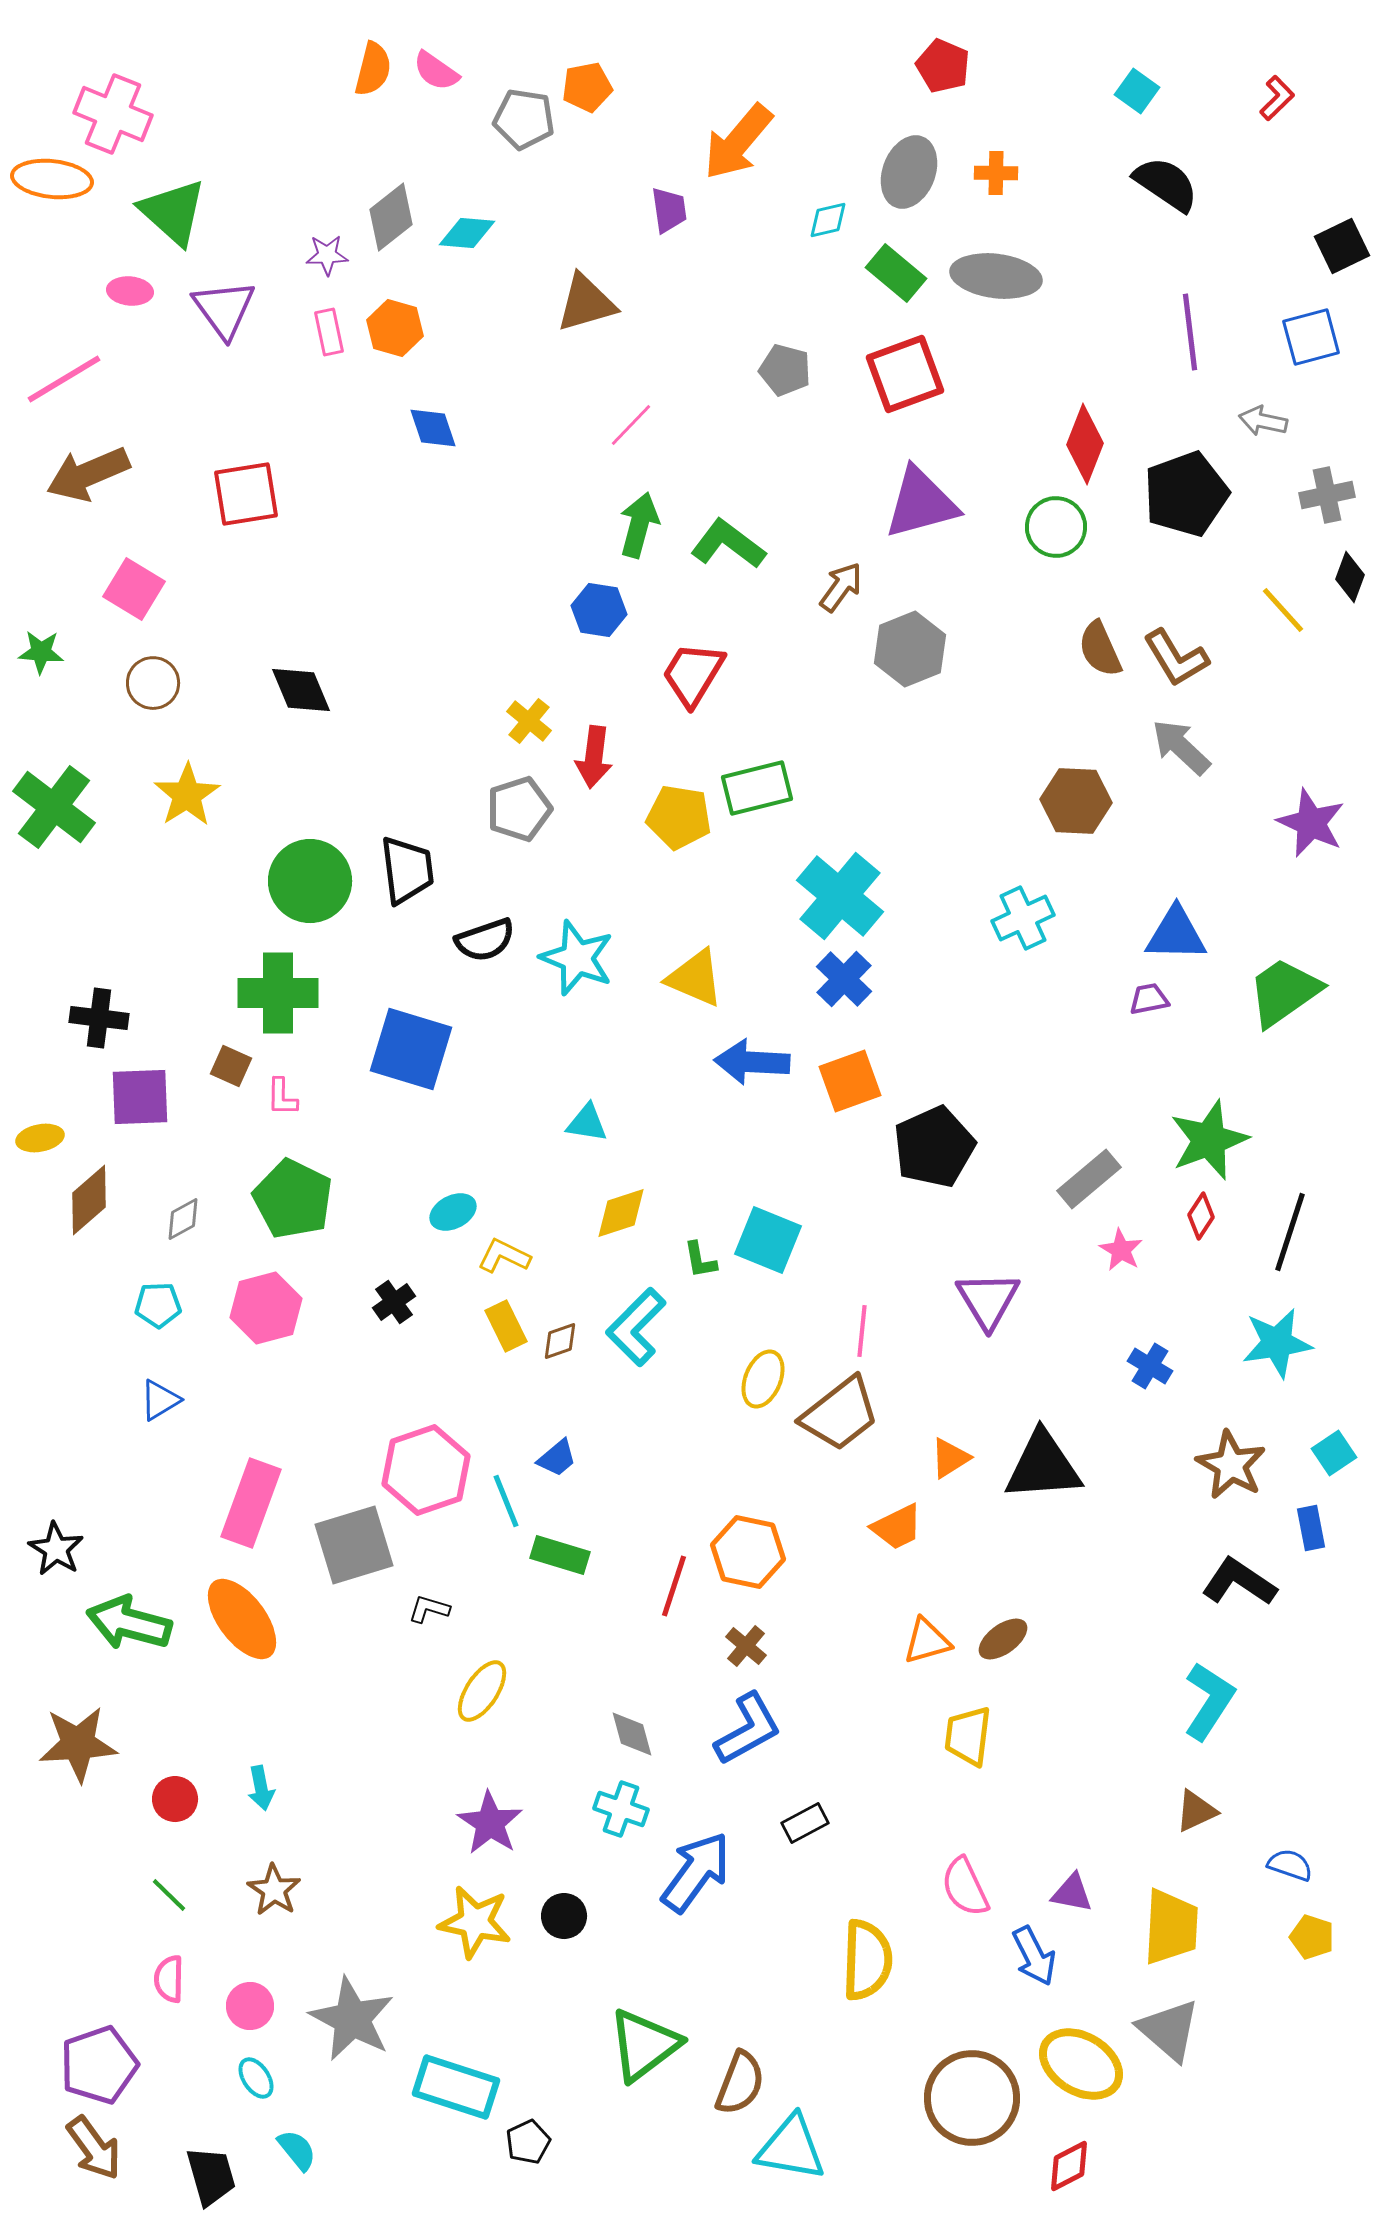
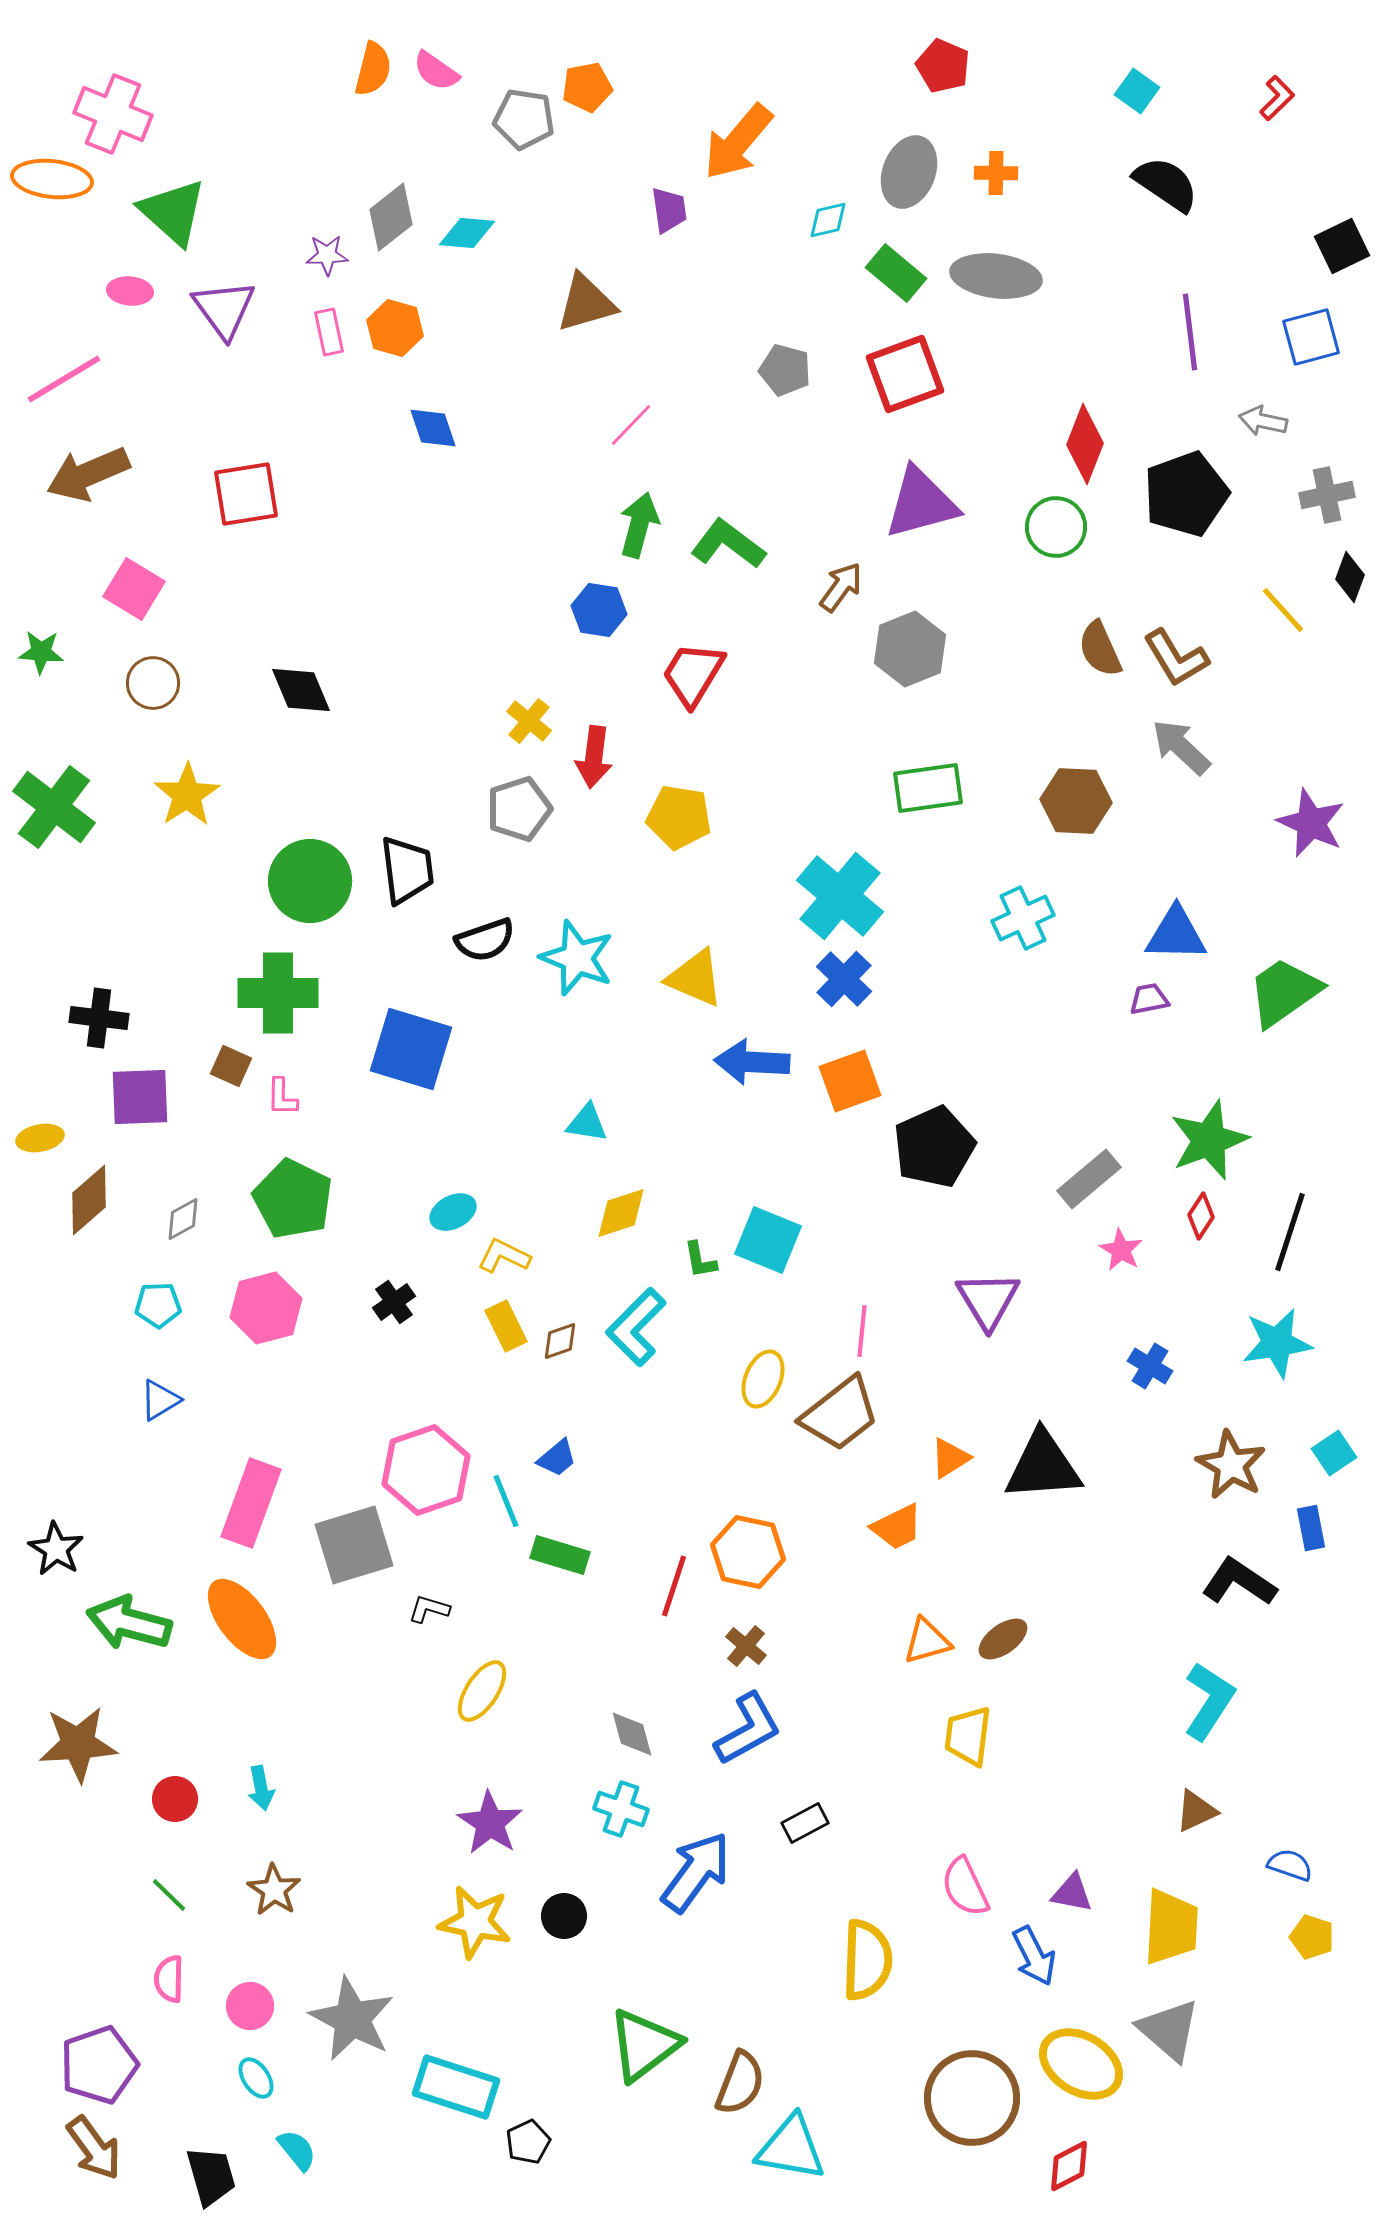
green rectangle at (757, 788): moved 171 px right; rotated 6 degrees clockwise
